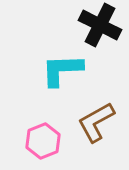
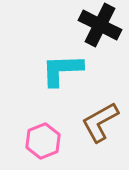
brown L-shape: moved 4 px right
